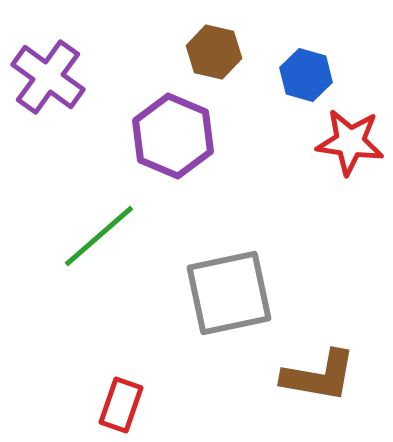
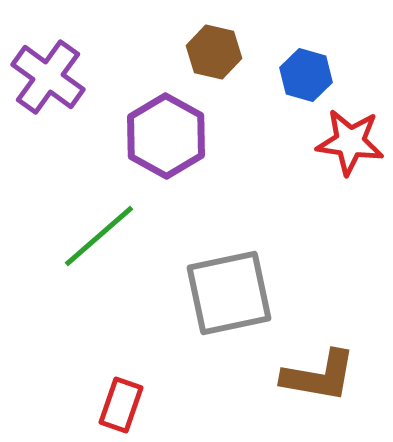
purple hexagon: moved 7 px left; rotated 6 degrees clockwise
